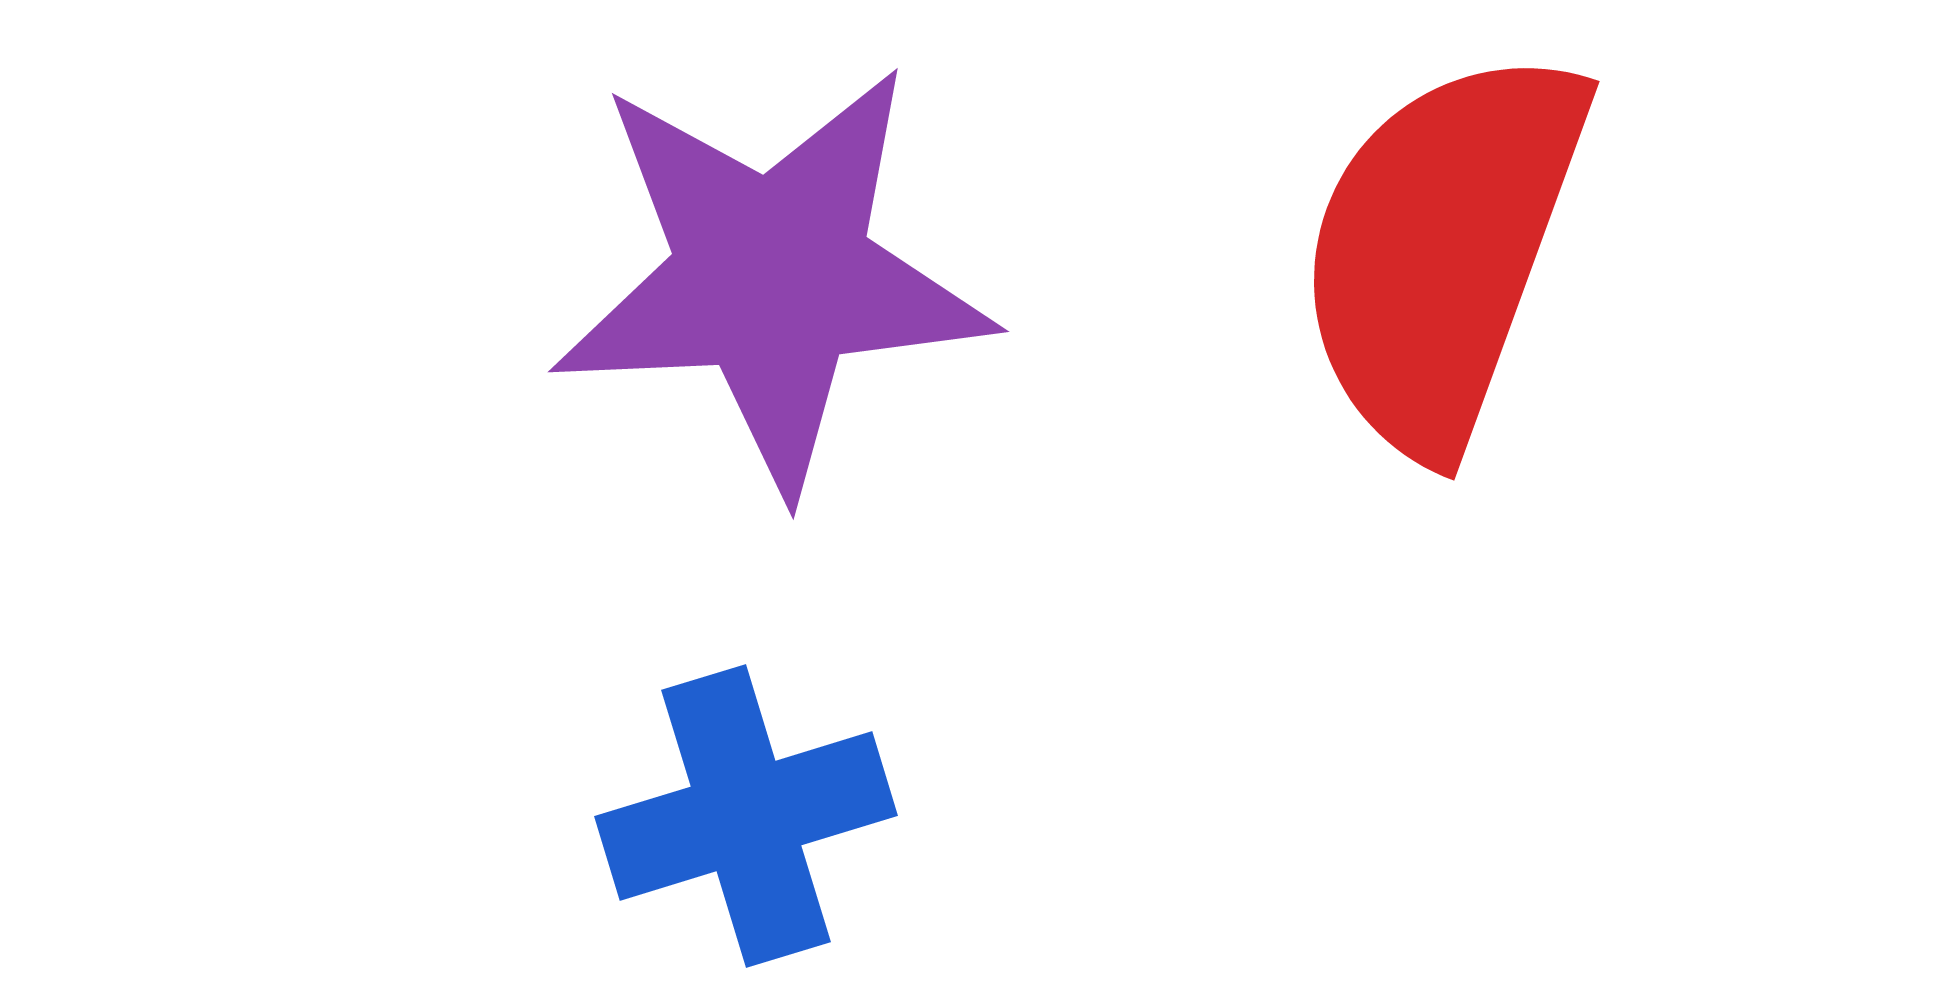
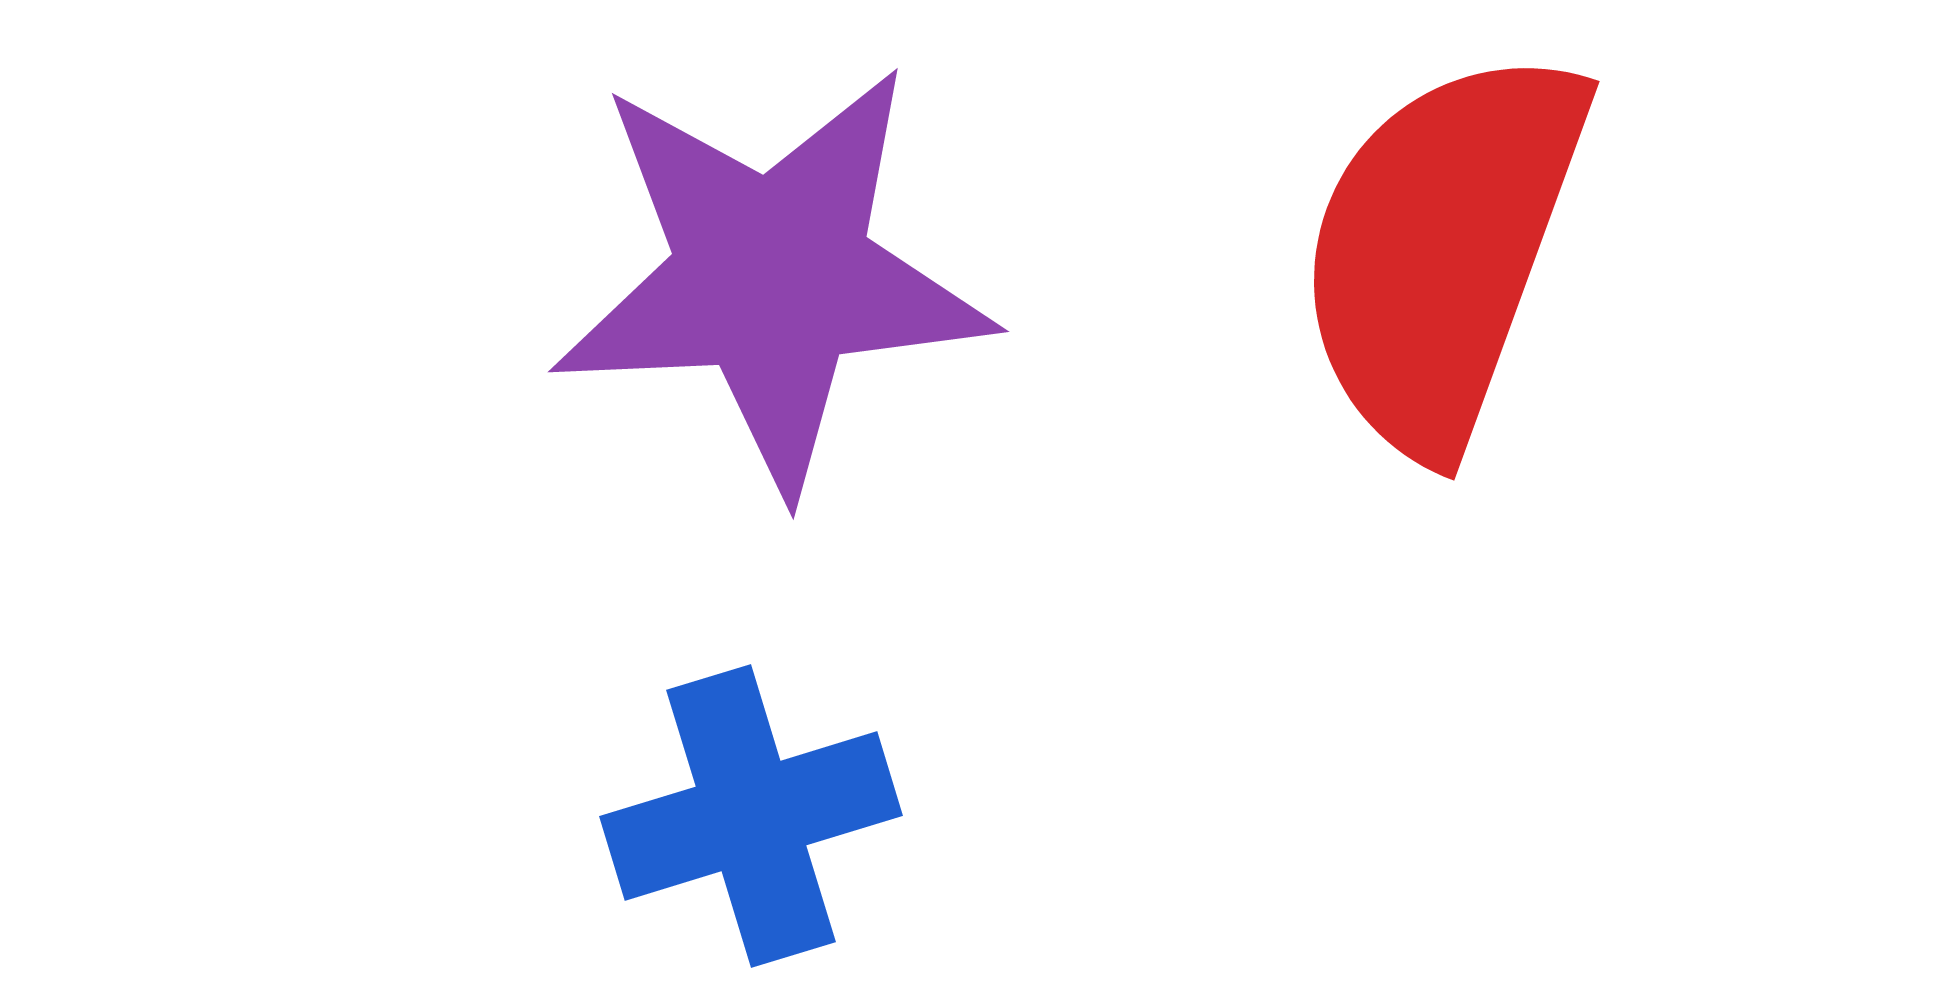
blue cross: moved 5 px right
